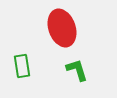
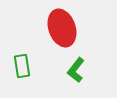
green L-shape: moved 1 px left; rotated 125 degrees counterclockwise
